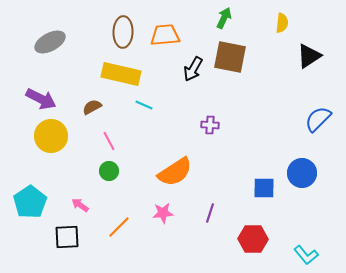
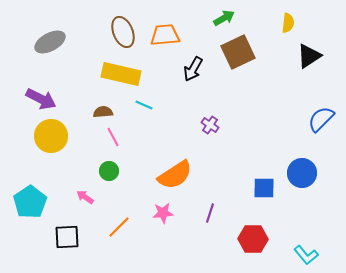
green arrow: rotated 35 degrees clockwise
yellow semicircle: moved 6 px right
brown ellipse: rotated 24 degrees counterclockwise
brown square: moved 8 px right, 5 px up; rotated 36 degrees counterclockwise
brown semicircle: moved 11 px right, 5 px down; rotated 24 degrees clockwise
blue semicircle: moved 3 px right
purple cross: rotated 30 degrees clockwise
pink line: moved 4 px right, 4 px up
orange semicircle: moved 3 px down
pink arrow: moved 5 px right, 8 px up
